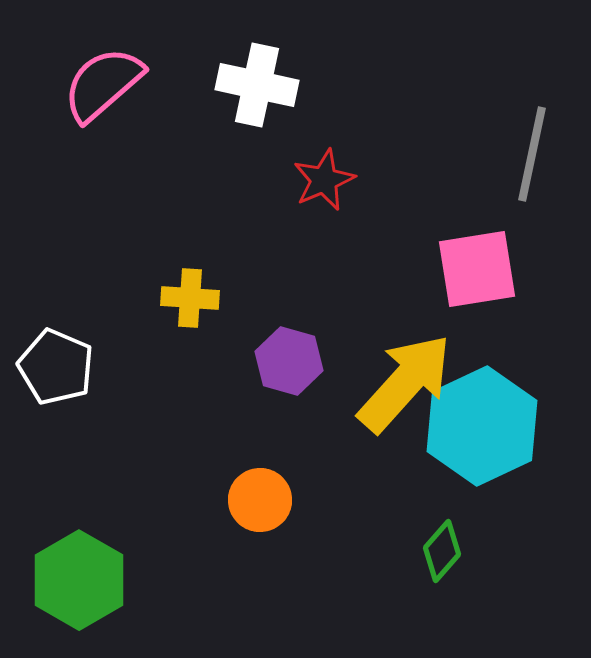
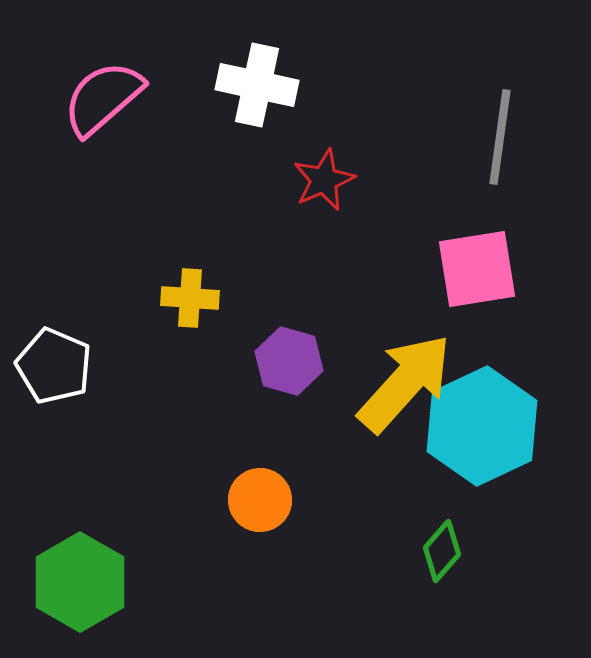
pink semicircle: moved 14 px down
gray line: moved 32 px left, 17 px up; rotated 4 degrees counterclockwise
white pentagon: moved 2 px left, 1 px up
green hexagon: moved 1 px right, 2 px down
